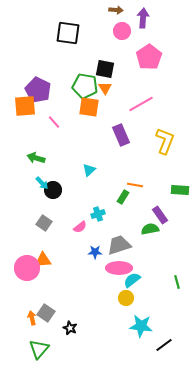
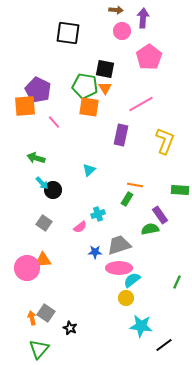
purple rectangle at (121, 135): rotated 35 degrees clockwise
green rectangle at (123, 197): moved 4 px right, 2 px down
green line at (177, 282): rotated 40 degrees clockwise
